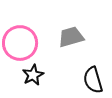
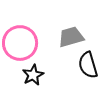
black semicircle: moved 5 px left, 15 px up
